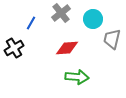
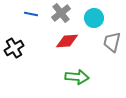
cyan circle: moved 1 px right, 1 px up
blue line: moved 9 px up; rotated 72 degrees clockwise
gray trapezoid: moved 3 px down
red diamond: moved 7 px up
